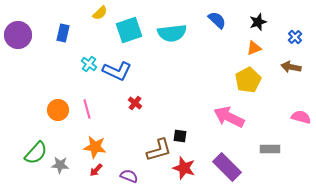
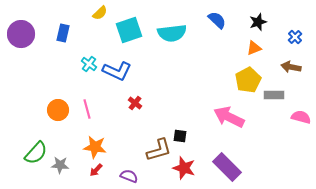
purple circle: moved 3 px right, 1 px up
gray rectangle: moved 4 px right, 54 px up
